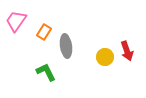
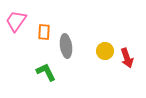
orange rectangle: rotated 28 degrees counterclockwise
red arrow: moved 7 px down
yellow circle: moved 6 px up
